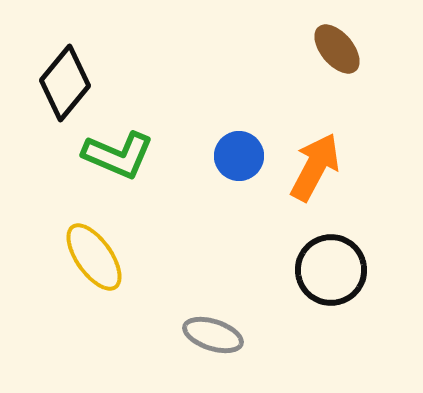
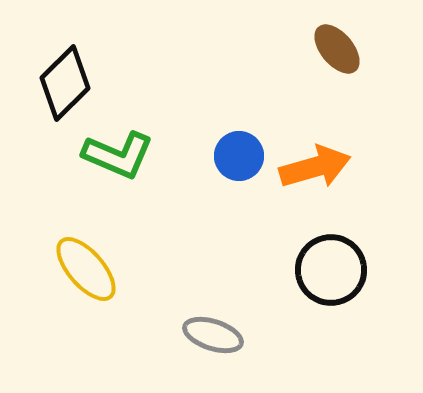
black diamond: rotated 6 degrees clockwise
orange arrow: rotated 46 degrees clockwise
yellow ellipse: moved 8 px left, 12 px down; rotated 6 degrees counterclockwise
